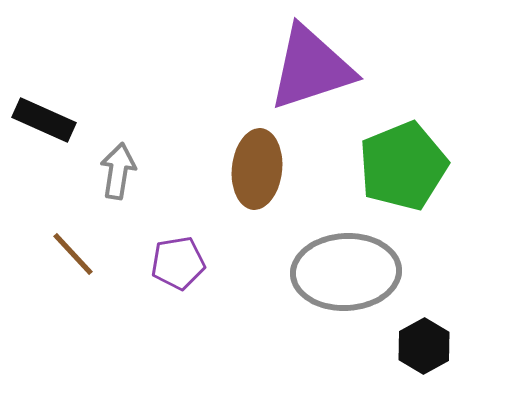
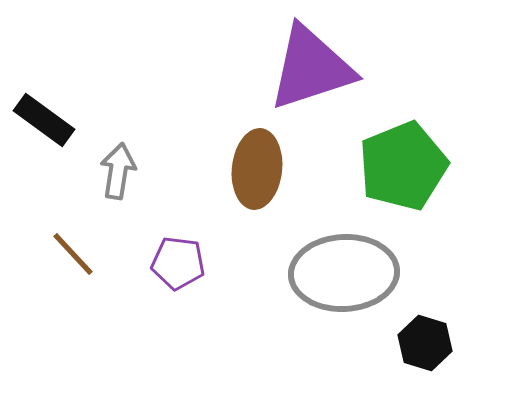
black rectangle: rotated 12 degrees clockwise
purple pentagon: rotated 16 degrees clockwise
gray ellipse: moved 2 px left, 1 px down
black hexagon: moved 1 px right, 3 px up; rotated 14 degrees counterclockwise
